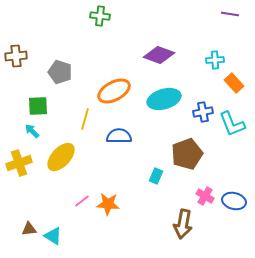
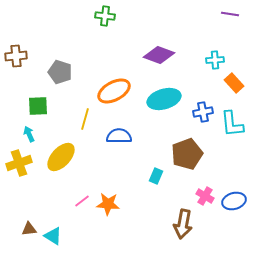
green cross: moved 5 px right
cyan L-shape: rotated 16 degrees clockwise
cyan arrow: moved 3 px left, 3 px down; rotated 21 degrees clockwise
blue ellipse: rotated 30 degrees counterclockwise
